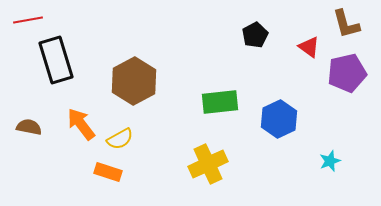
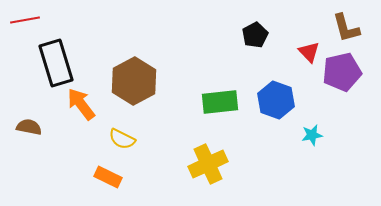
red line: moved 3 px left
brown L-shape: moved 4 px down
red triangle: moved 5 px down; rotated 10 degrees clockwise
black rectangle: moved 3 px down
purple pentagon: moved 5 px left, 1 px up
blue hexagon: moved 3 px left, 19 px up; rotated 15 degrees counterclockwise
orange arrow: moved 20 px up
yellow semicircle: moved 2 px right; rotated 56 degrees clockwise
cyan star: moved 18 px left, 26 px up; rotated 10 degrees clockwise
orange rectangle: moved 5 px down; rotated 8 degrees clockwise
